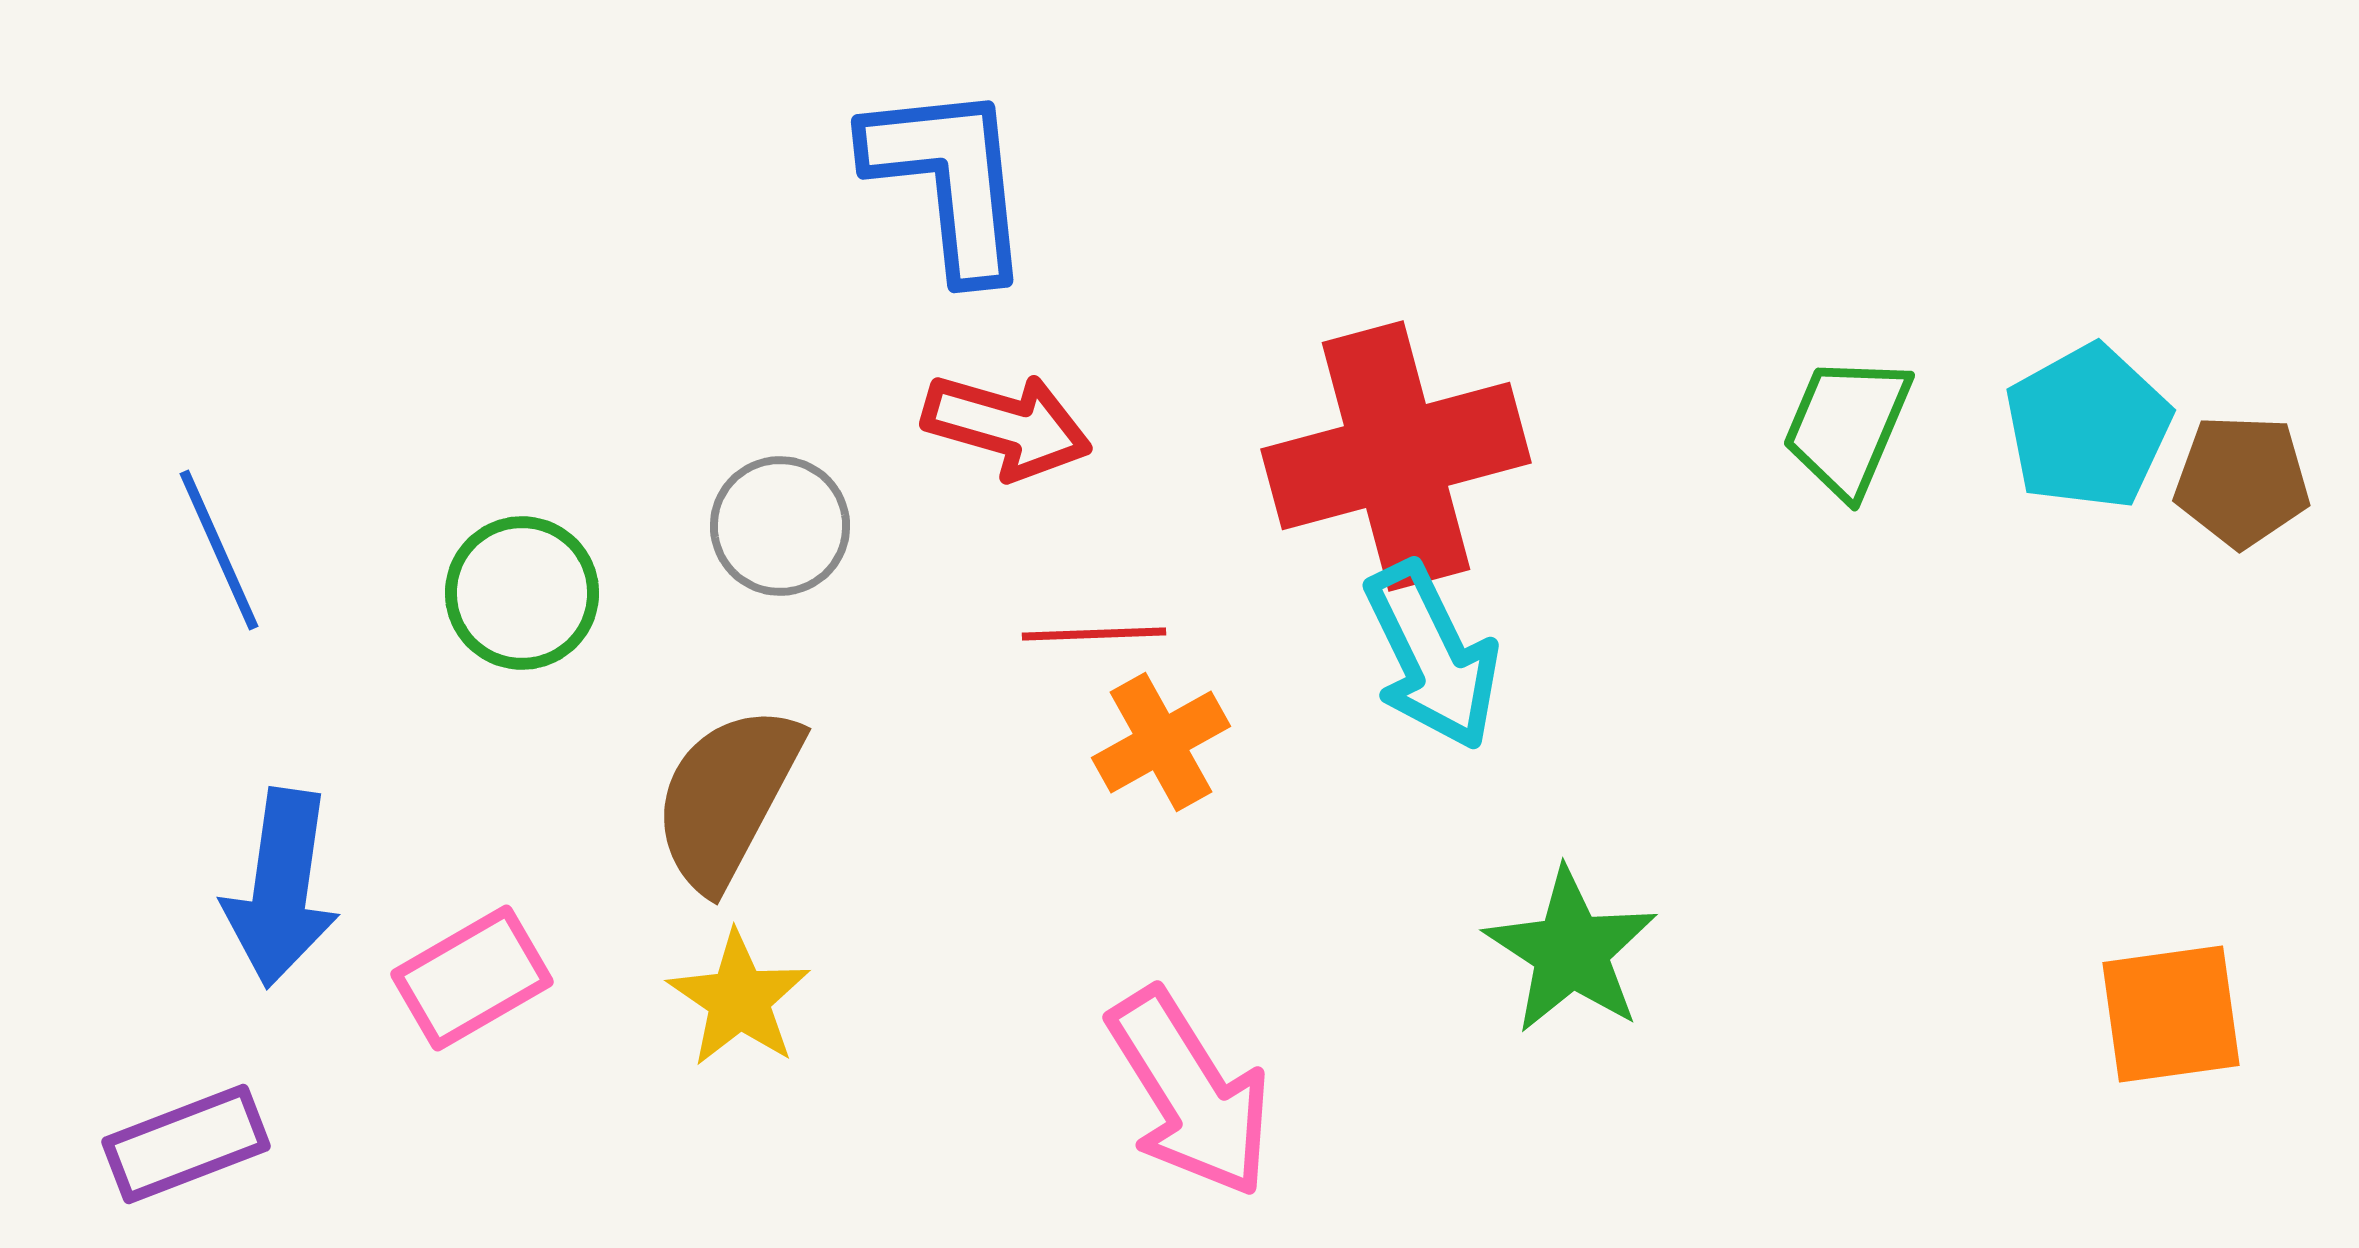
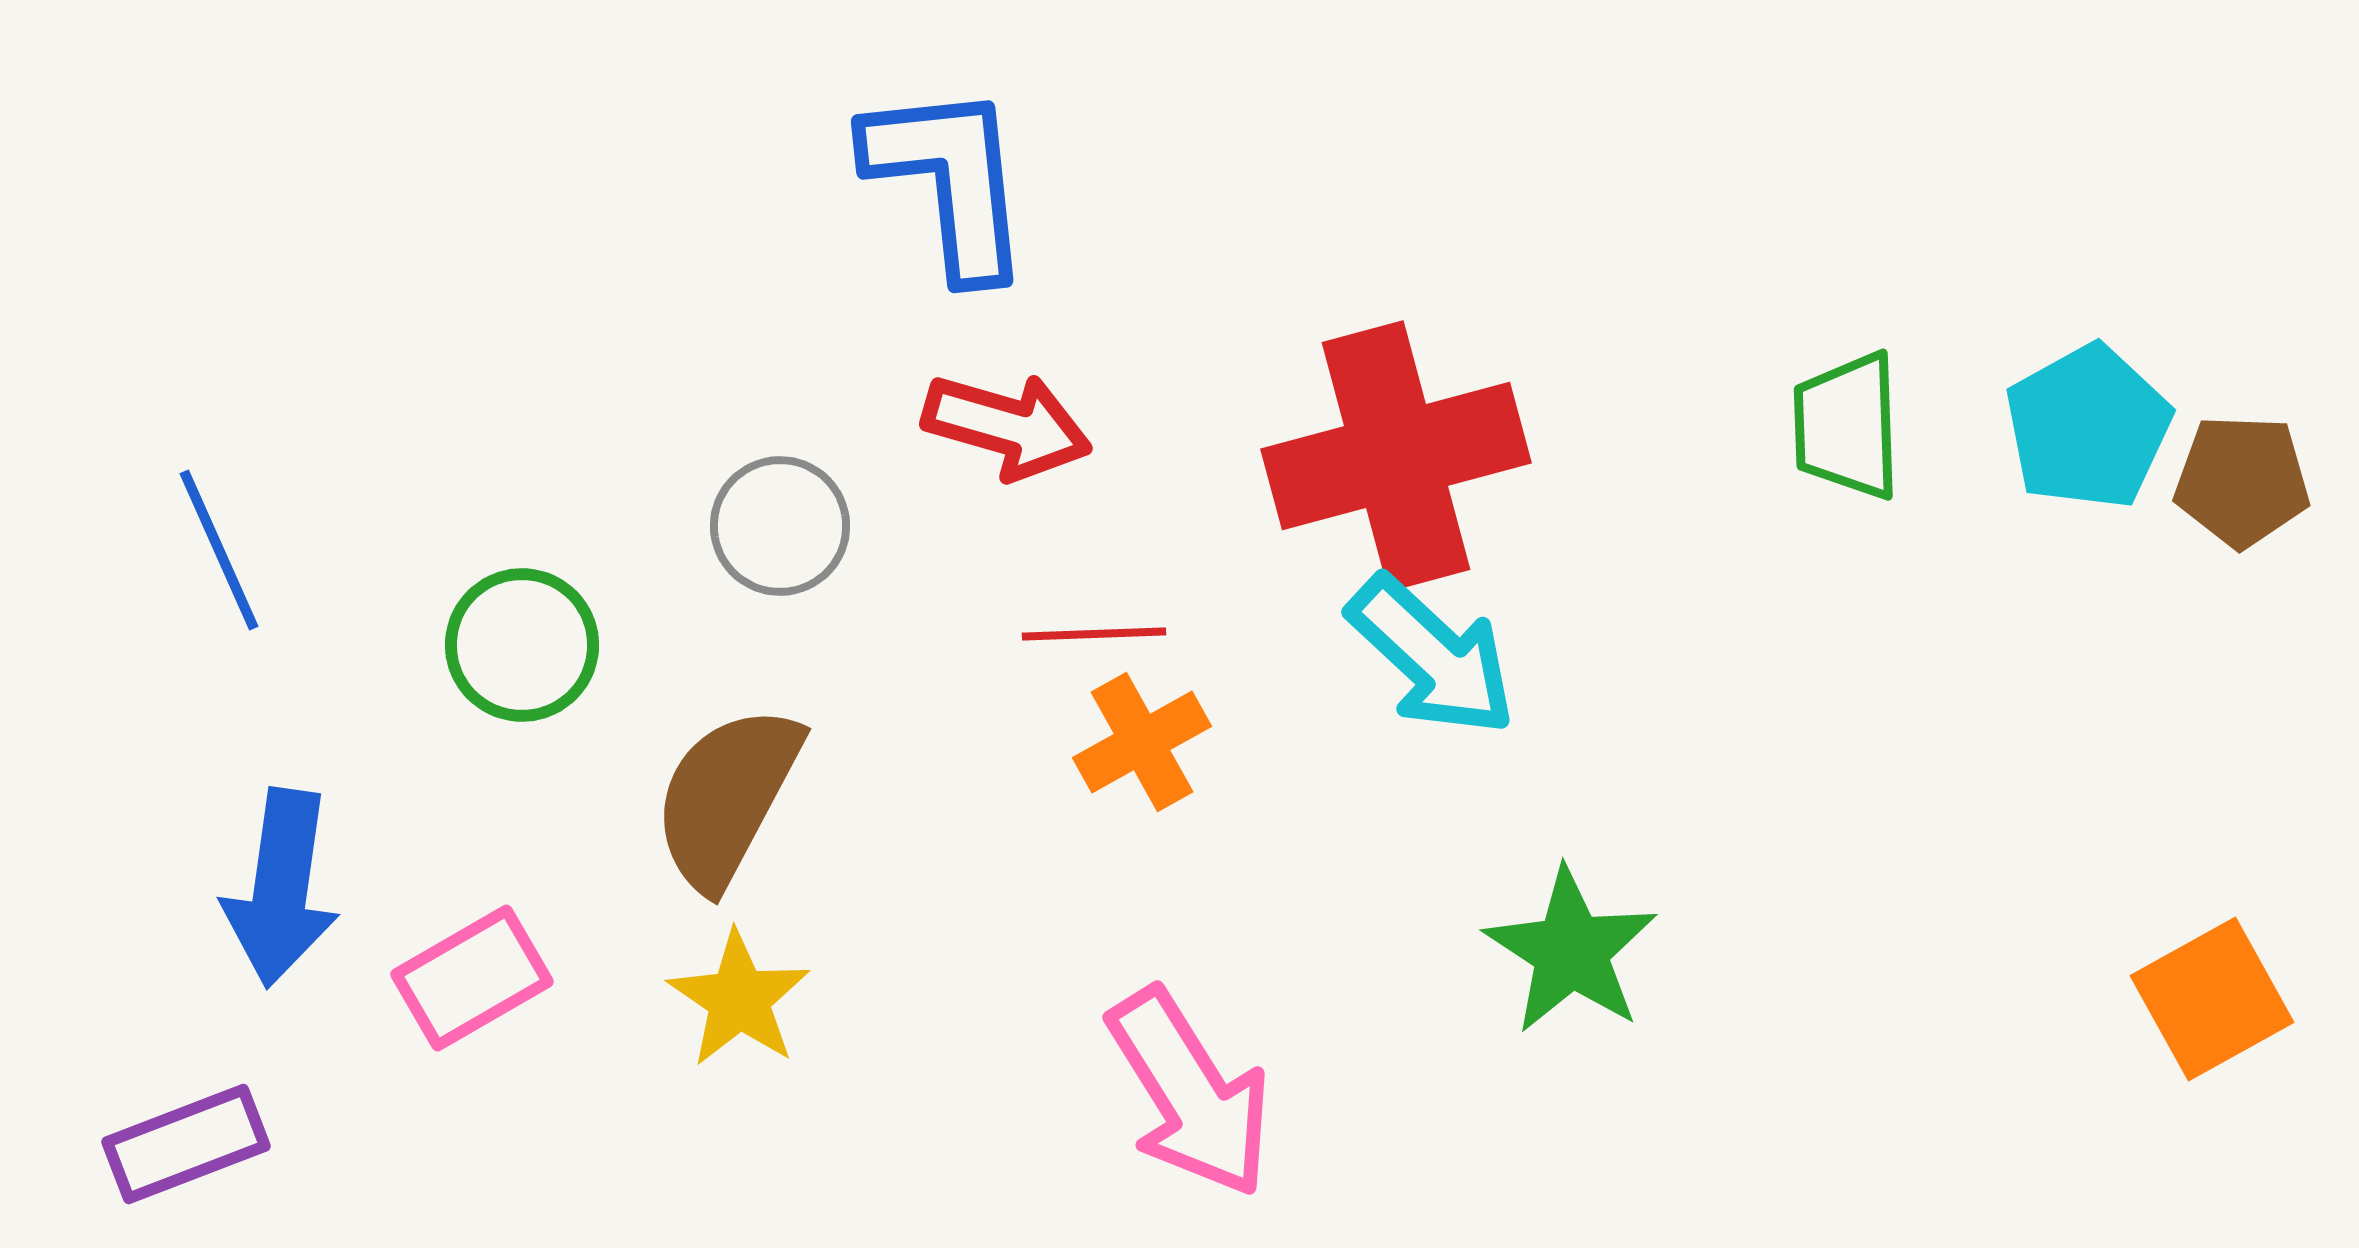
green trapezoid: rotated 25 degrees counterclockwise
green circle: moved 52 px down
cyan arrow: rotated 21 degrees counterclockwise
orange cross: moved 19 px left
orange square: moved 41 px right, 15 px up; rotated 21 degrees counterclockwise
